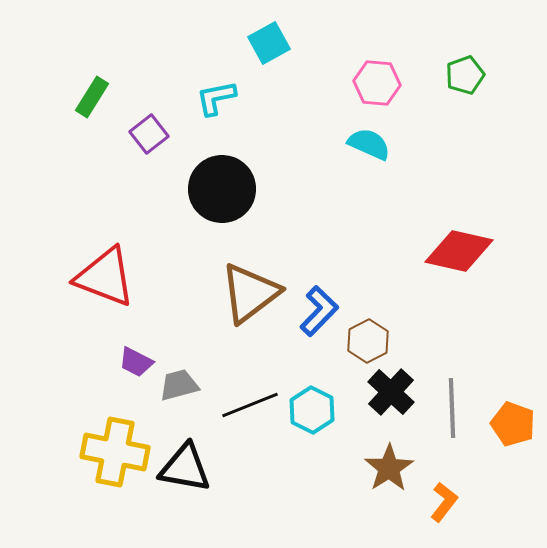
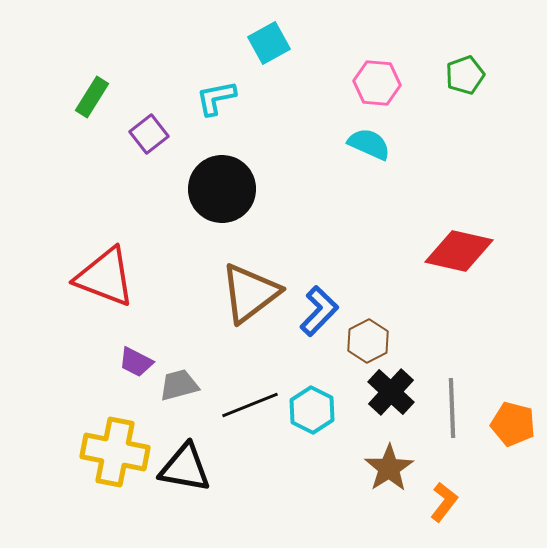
orange pentagon: rotated 6 degrees counterclockwise
